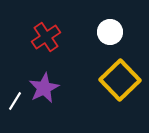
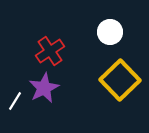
red cross: moved 4 px right, 14 px down
